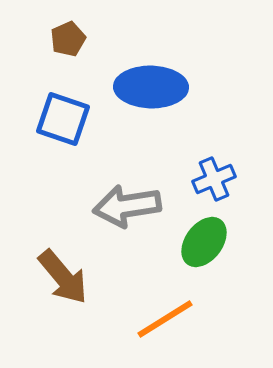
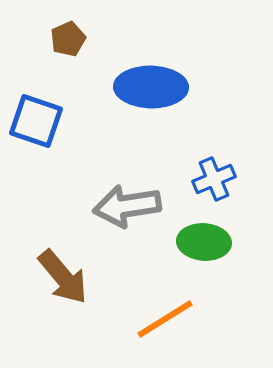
blue square: moved 27 px left, 2 px down
green ellipse: rotated 57 degrees clockwise
